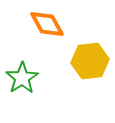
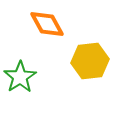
green star: moved 2 px left, 1 px up
